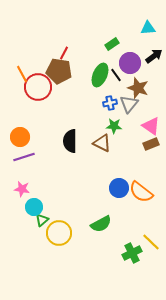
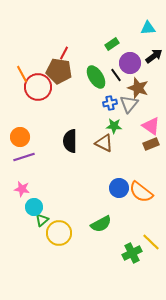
green ellipse: moved 4 px left, 2 px down; rotated 55 degrees counterclockwise
brown triangle: moved 2 px right
